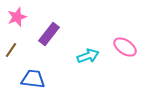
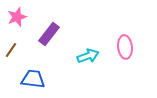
pink ellipse: rotated 50 degrees clockwise
